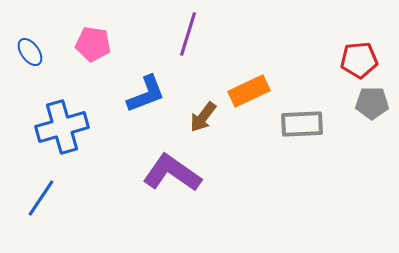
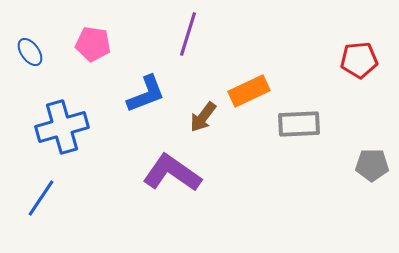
gray pentagon: moved 62 px down
gray rectangle: moved 3 px left
